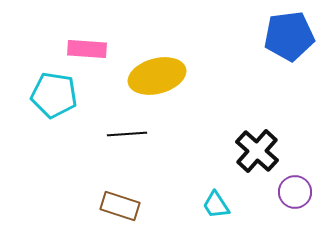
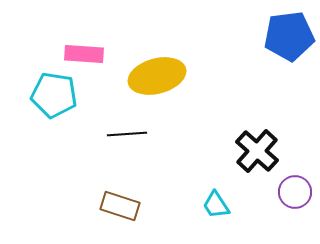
pink rectangle: moved 3 px left, 5 px down
